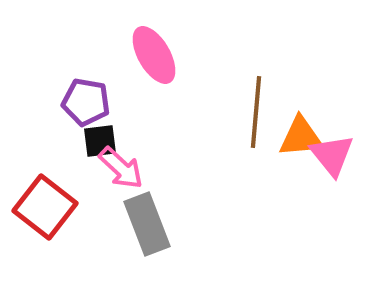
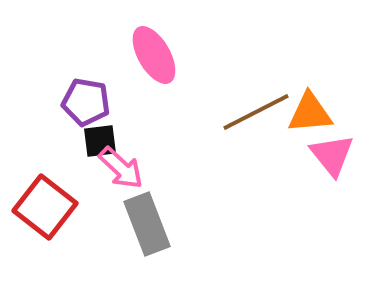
brown line: rotated 58 degrees clockwise
orange triangle: moved 9 px right, 24 px up
